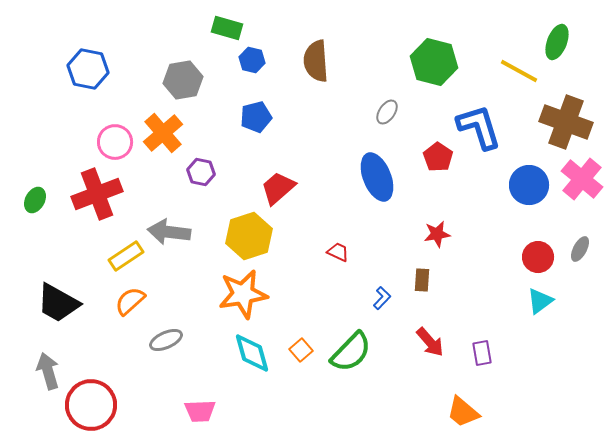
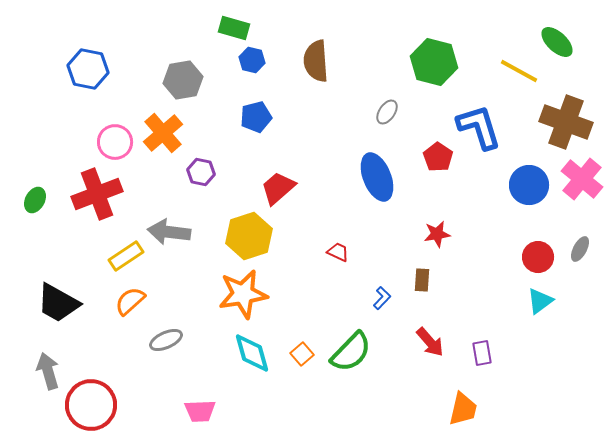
green rectangle at (227, 28): moved 7 px right
green ellipse at (557, 42): rotated 68 degrees counterclockwise
orange square at (301, 350): moved 1 px right, 4 px down
orange trapezoid at (463, 412): moved 3 px up; rotated 117 degrees counterclockwise
